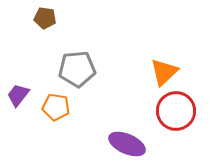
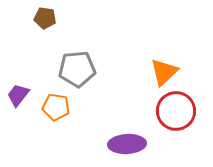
purple ellipse: rotated 27 degrees counterclockwise
